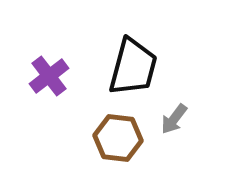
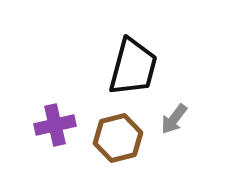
purple cross: moved 6 px right, 49 px down; rotated 24 degrees clockwise
brown hexagon: rotated 21 degrees counterclockwise
